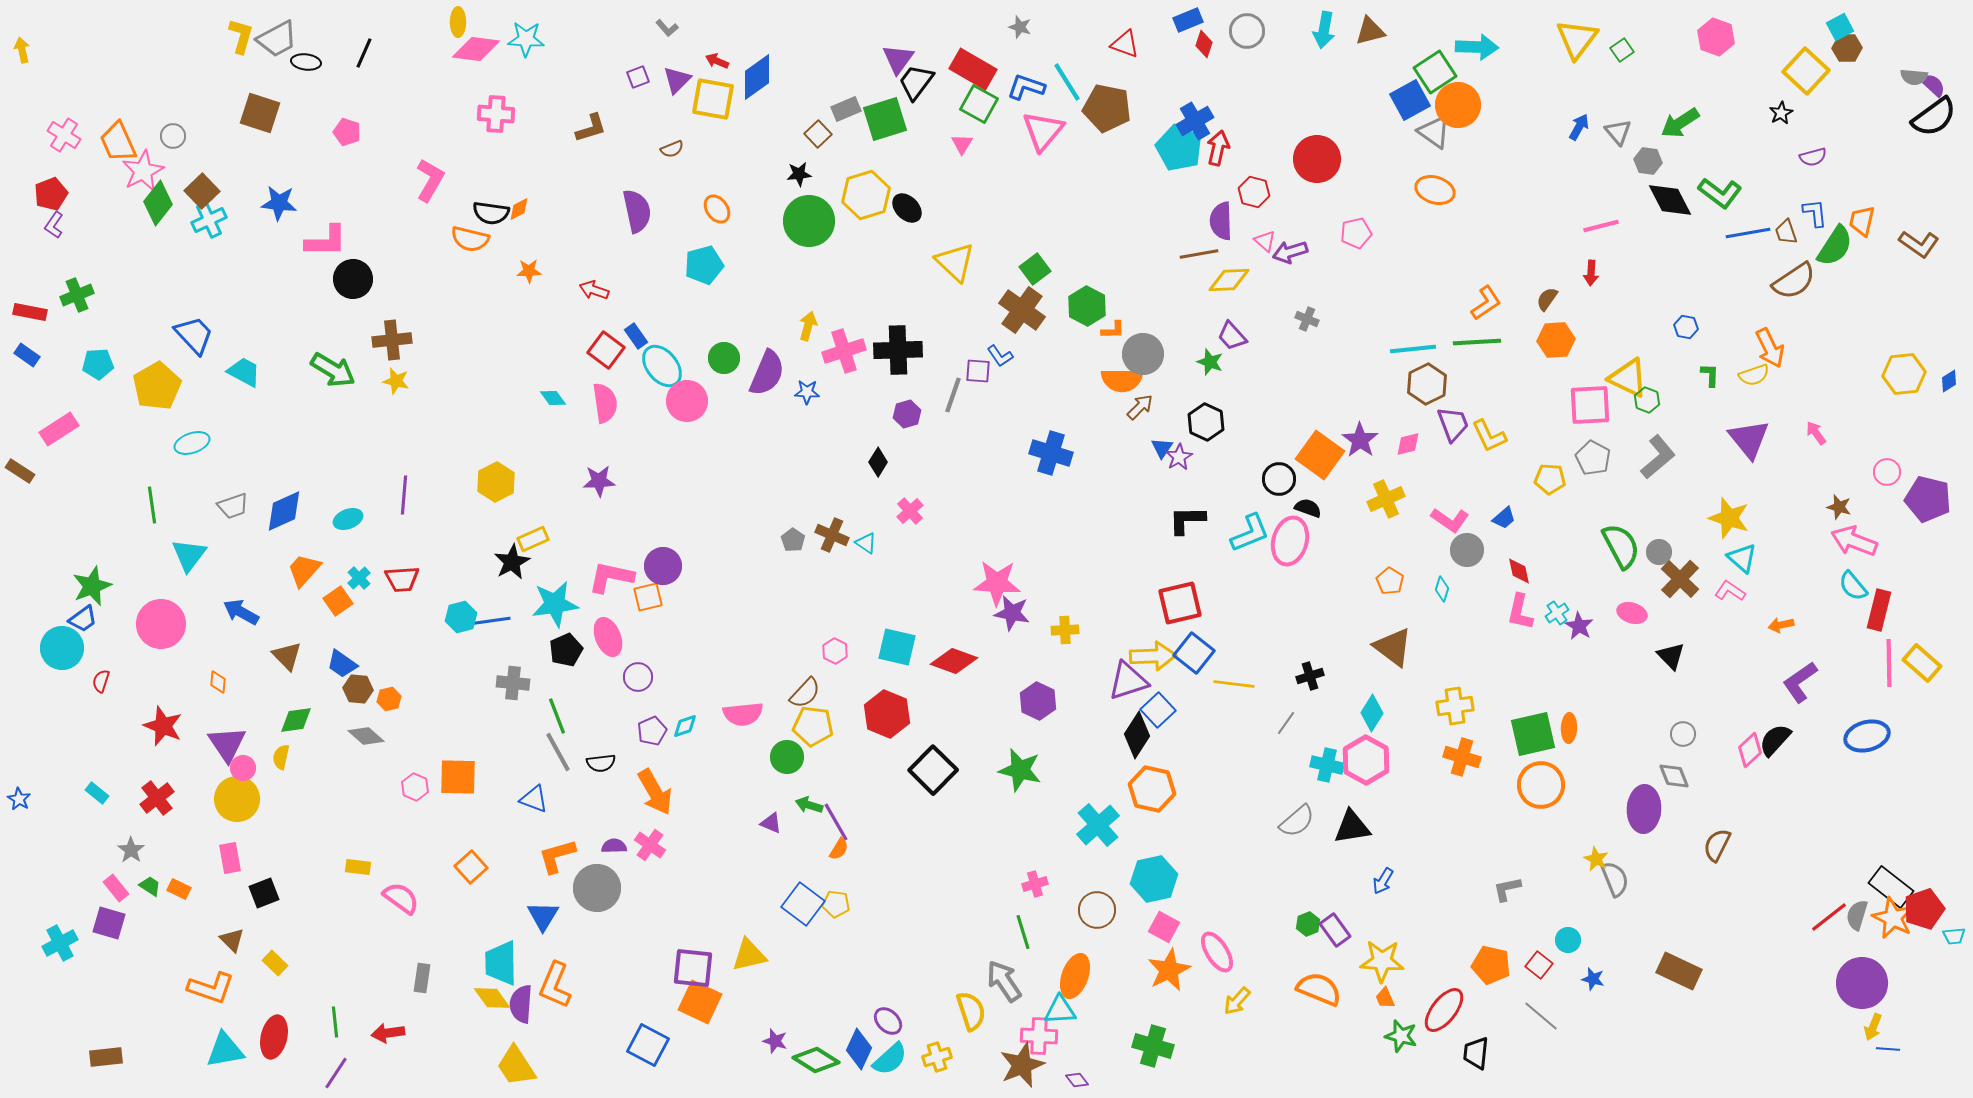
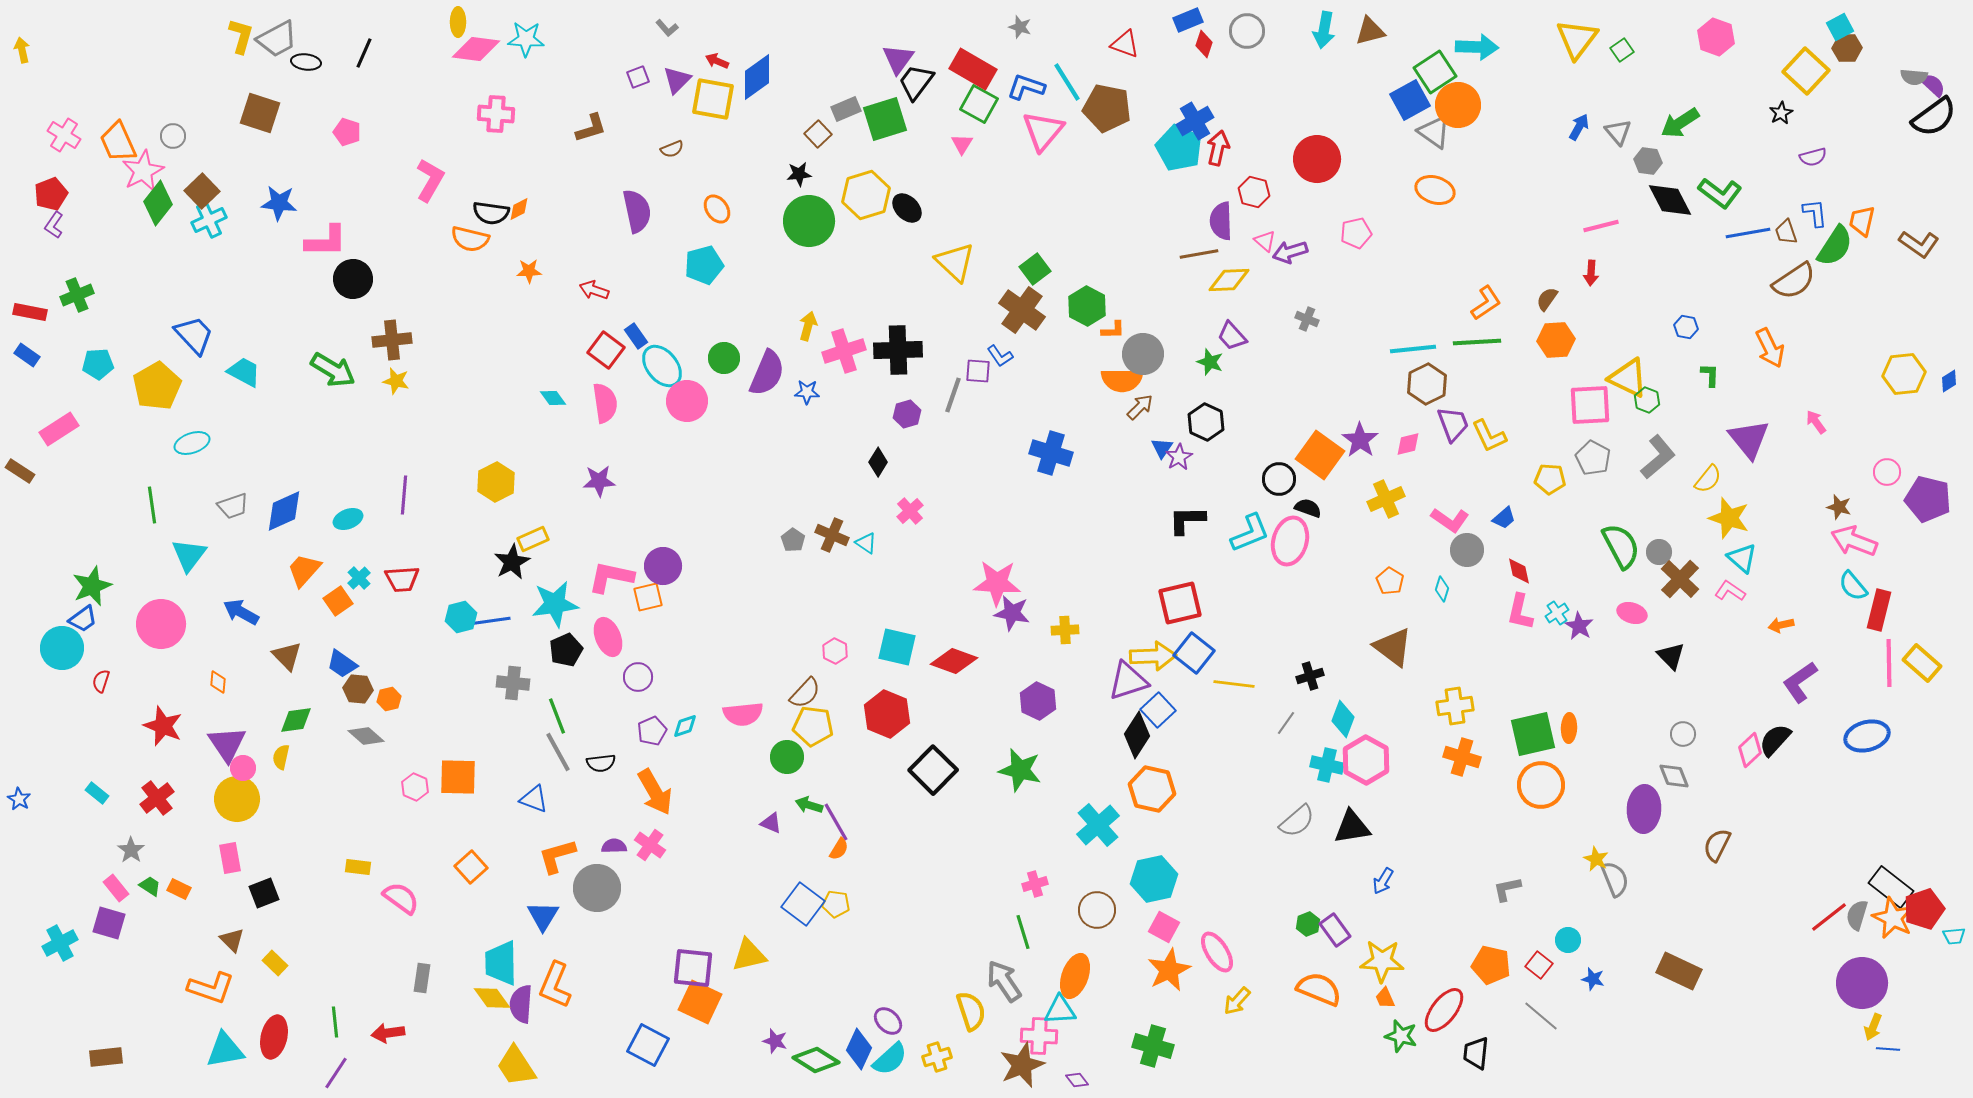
yellow semicircle at (1754, 375): moved 46 px left, 104 px down; rotated 32 degrees counterclockwise
pink arrow at (1816, 433): moved 11 px up
cyan diamond at (1372, 713): moved 29 px left, 6 px down; rotated 12 degrees counterclockwise
